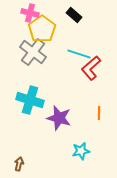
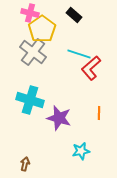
brown arrow: moved 6 px right
